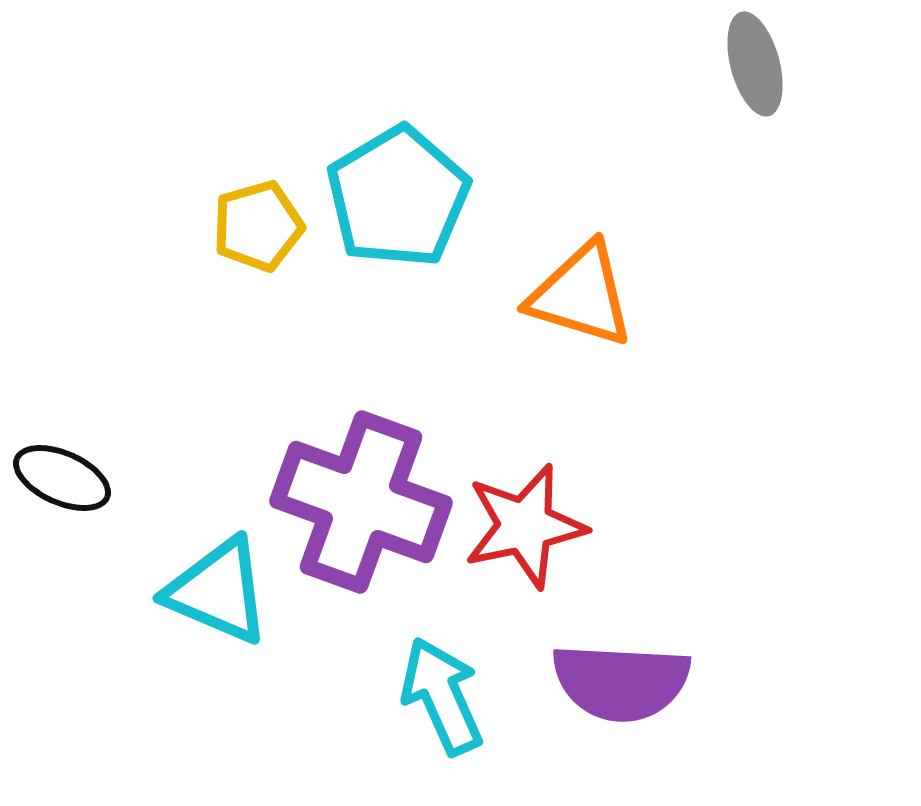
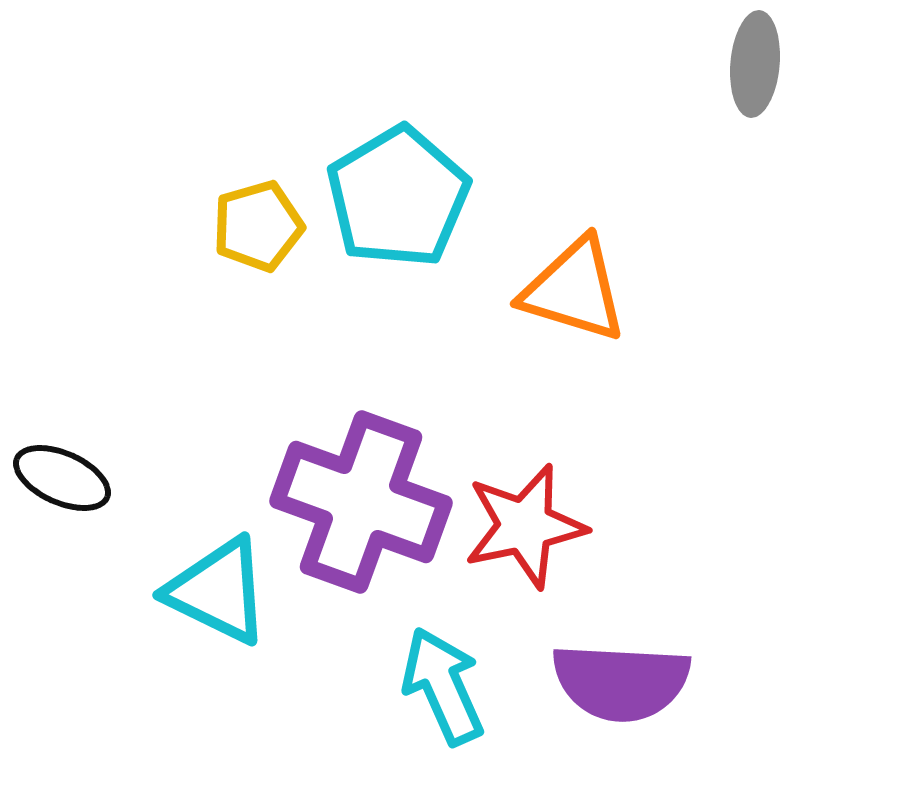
gray ellipse: rotated 20 degrees clockwise
orange triangle: moved 7 px left, 5 px up
cyan triangle: rotated 3 degrees clockwise
cyan arrow: moved 1 px right, 10 px up
